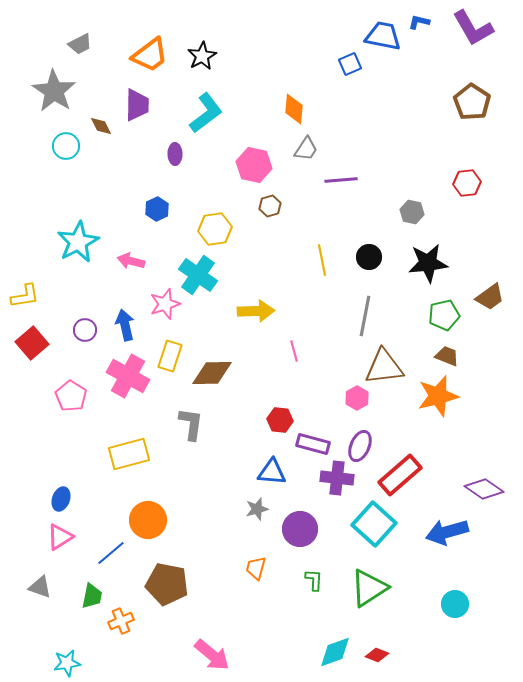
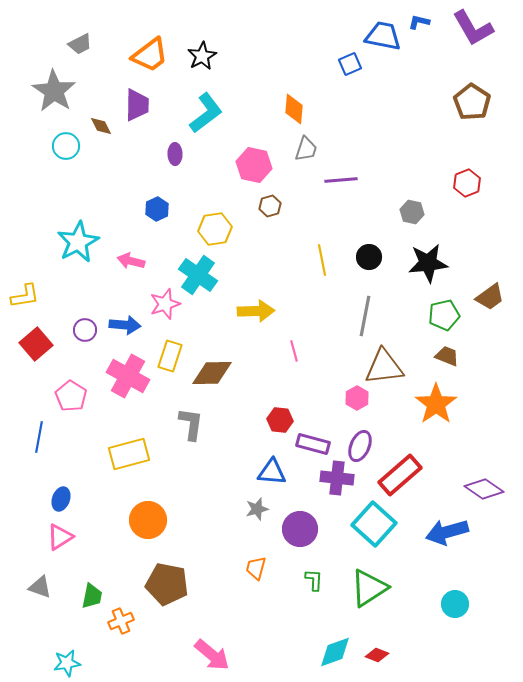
gray trapezoid at (306, 149): rotated 16 degrees counterclockwise
red hexagon at (467, 183): rotated 16 degrees counterclockwise
blue arrow at (125, 325): rotated 108 degrees clockwise
red square at (32, 343): moved 4 px right, 1 px down
orange star at (438, 396): moved 2 px left, 8 px down; rotated 21 degrees counterclockwise
blue line at (111, 553): moved 72 px left, 116 px up; rotated 40 degrees counterclockwise
